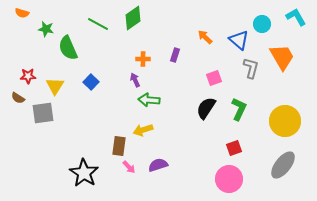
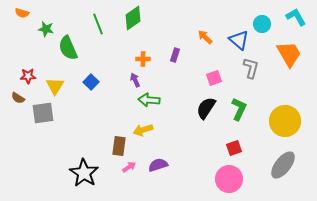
green line: rotated 40 degrees clockwise
orange trapezoid: moved 7 px right, 3 px up
pink arrow: rotated 80 degrees counterclockwise
